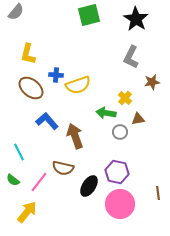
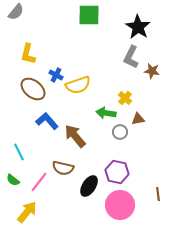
green square: rotated 15 degrees clockwise
black star: moved 2 px right, 8 px down
blue cross: rotated 24 degrees clockwise
brown star: moved 11 px up; rotated 21 degrees clockwise
brown ellipse: moved 2 px right, 1 px down
brown arrow: rotated 20 degrees counterclockwise
brown line: moved 1 px down
pink circle: moved 1 px down
